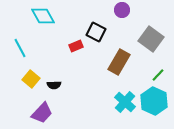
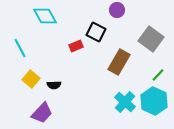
purple circle: moved 5 px left
cyan diamond: moved 2 px right
